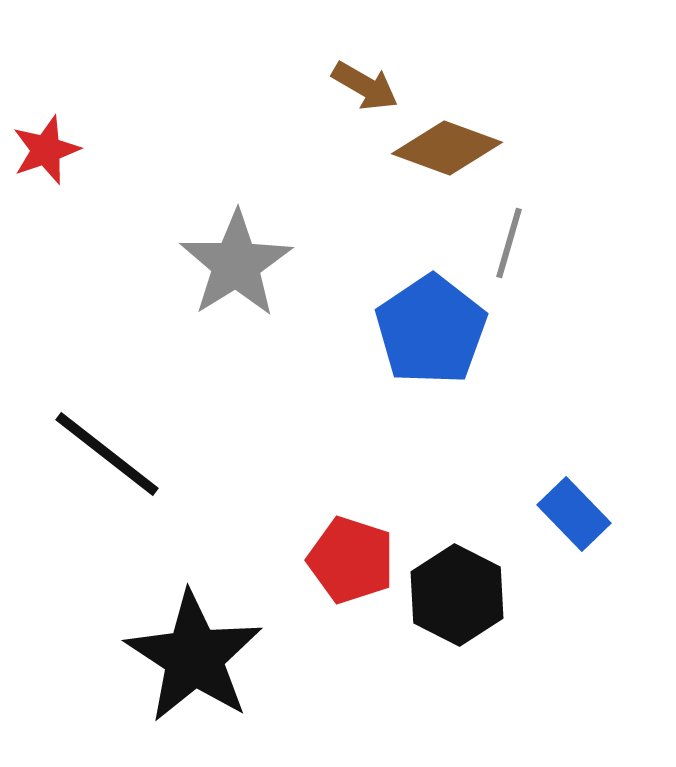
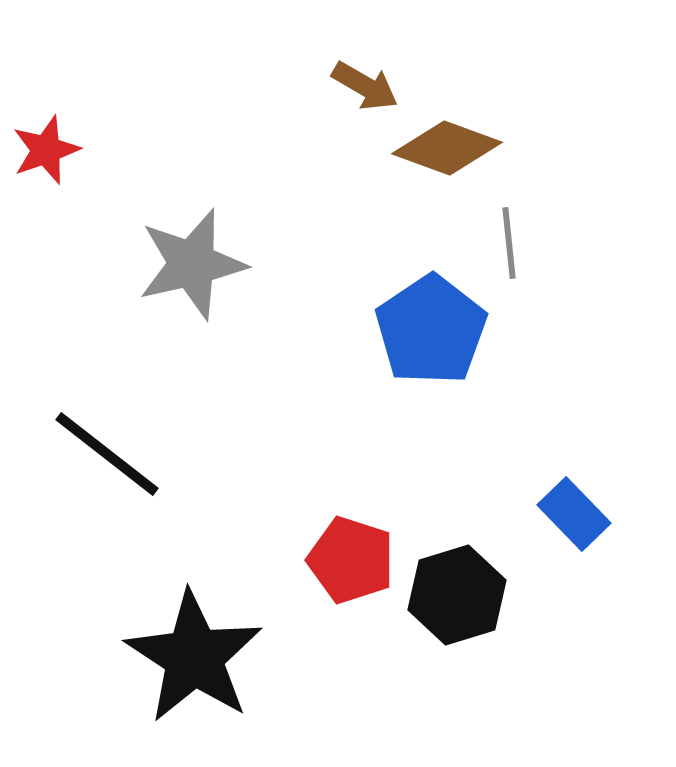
gray line: rotated 22 degrees counterclockwise
gray star: moved 44 px left; rotated 19 degrees clockwise
black hexagon: rotated 16 degrees clockwise
